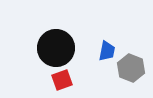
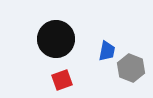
black circle: moved 9 px up
